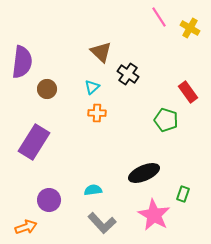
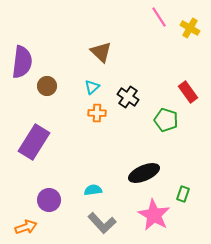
black cross: moved 23 px down
brown circle: moved 3 px up
